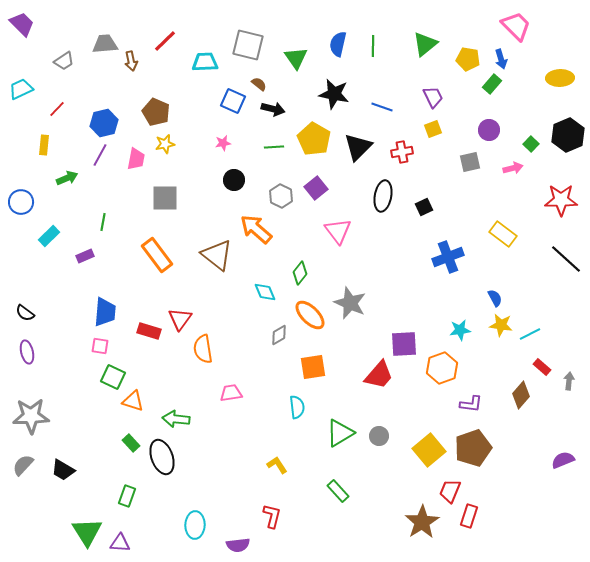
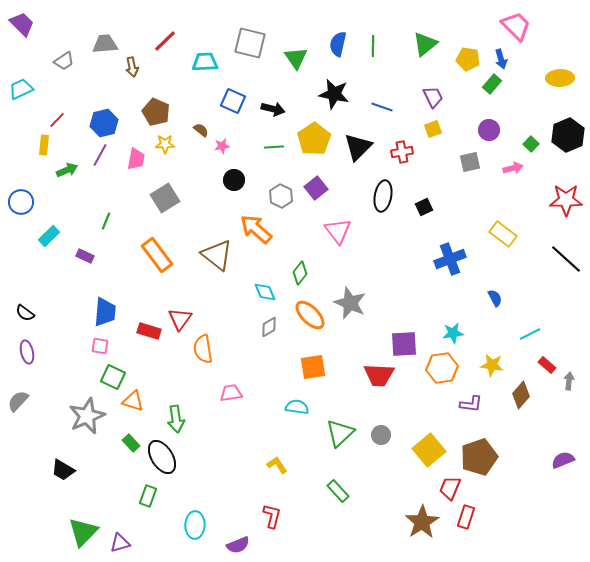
gray square at (248, 45): moved 2 px right, 2 px up
brown arrow at (131, 61): moved 1 px right, 6 px down
brown semicircle at (259, 84): moved 58 px left, 46 px down
red line at (57, 109): moved 11 px down
yellow pentagon at (314, 139): rotated 8 degrees clockwise
pink star at (223, 143): moved 1 px left, 3 px down
yellow star at (165, 144): rotated 12 degrees clockwise
green arrow at (67, 178): moved 8 px up
gray square at (165, 198): rotated 32 degrees counterclockwise
red star at (561, 200): moved 5 px right
green line at (103, 222): moved 3 px right, 1 px up; rotated 12 degrees clockwise
purple rectangle at (85, 256): rotated 48 degrees clockwise
blue cross at (448, 257): moved 2 px right, 2 px down
yellow star at (501, 325): moved 9 px left, 40 px down
cyan star at (460, 330): moved 7 px left, 3 px down
gray diamond at (279, 335): moved 10 px left, 8 px up
red rectangle at (542, 367): moved 5 px right, 2 px up
orange hexagon at (442, 368): rotated 12 degrees clockwise
red trapezoid at (379, 375): rotated 52 degrees clockwise
cyan semicircle at (297, 407): rotated 75 degrees counterclockwise
gray star at (31, 416): moved 56 px right; rotated 21 degrees counterclockwise
green arrow at (176, 419): rotated 104 degrees counterclockwise
green triangle at (340, 433): rotated 12 degrees counterclockwise
gray circle at (379, 436): moved 2 px right, 1 px up
brown pentagon at (473, 448): moved 6 px right, 9 px down
black ellipse at (162, 457): rotated 12 degrees counterclockwise
gray semicircle at (23, 465): moved 5 px left, 64 px up
red trapezoid at (450, 491): moved 3 px up
green rectangle at (127, 496): moved 21 px right
red rectangle at (469, 516): moved 3 px left, 1 px down
green triangle at (87, 532): moved 4 px left; rotated 16 degrees clockwise
purple triangle at (120, 543): rotated 20 degrees counterclockwise
purple semicircle at (238, 545): rotated 15 degrees counterclockwise
